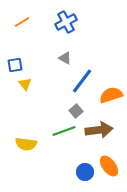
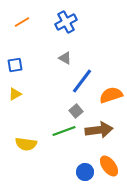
yellow triangle: moved 10 px left, 10 px down; rotated 40 degrees clockwise
